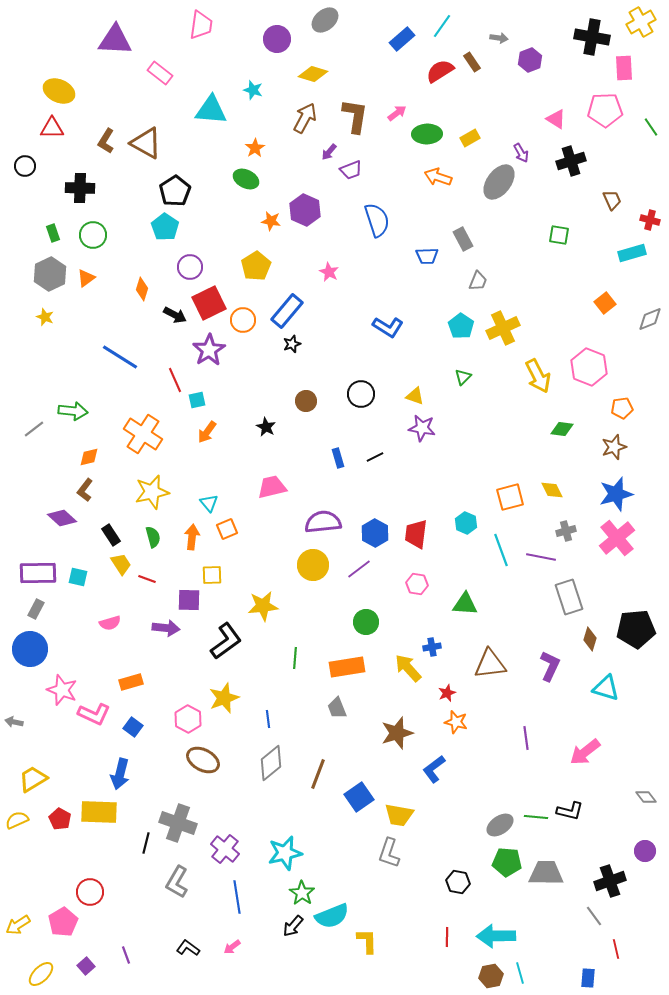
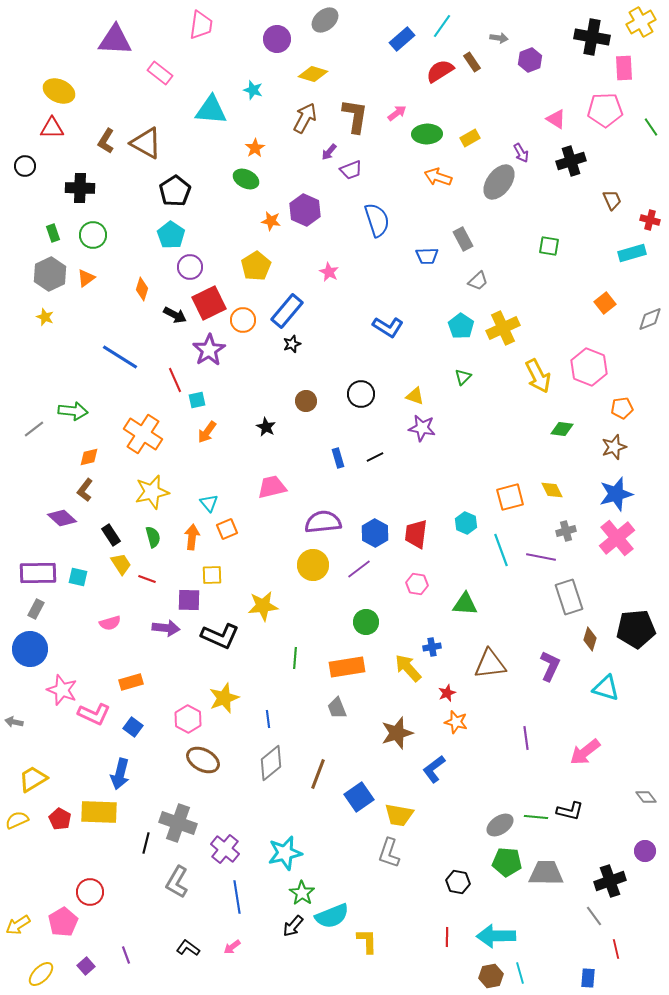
cyan pentagon at (165, 227): moved 6 px right, 8 px down
green square at (559, 235): moved 10 px left, 11 px down
gray trapezoid at (478, 281): rotated 25 degrees clockwise
black L-shape at (226, 641): moved 6 px left, 5 px up; rotated 60 degrees clockwise
